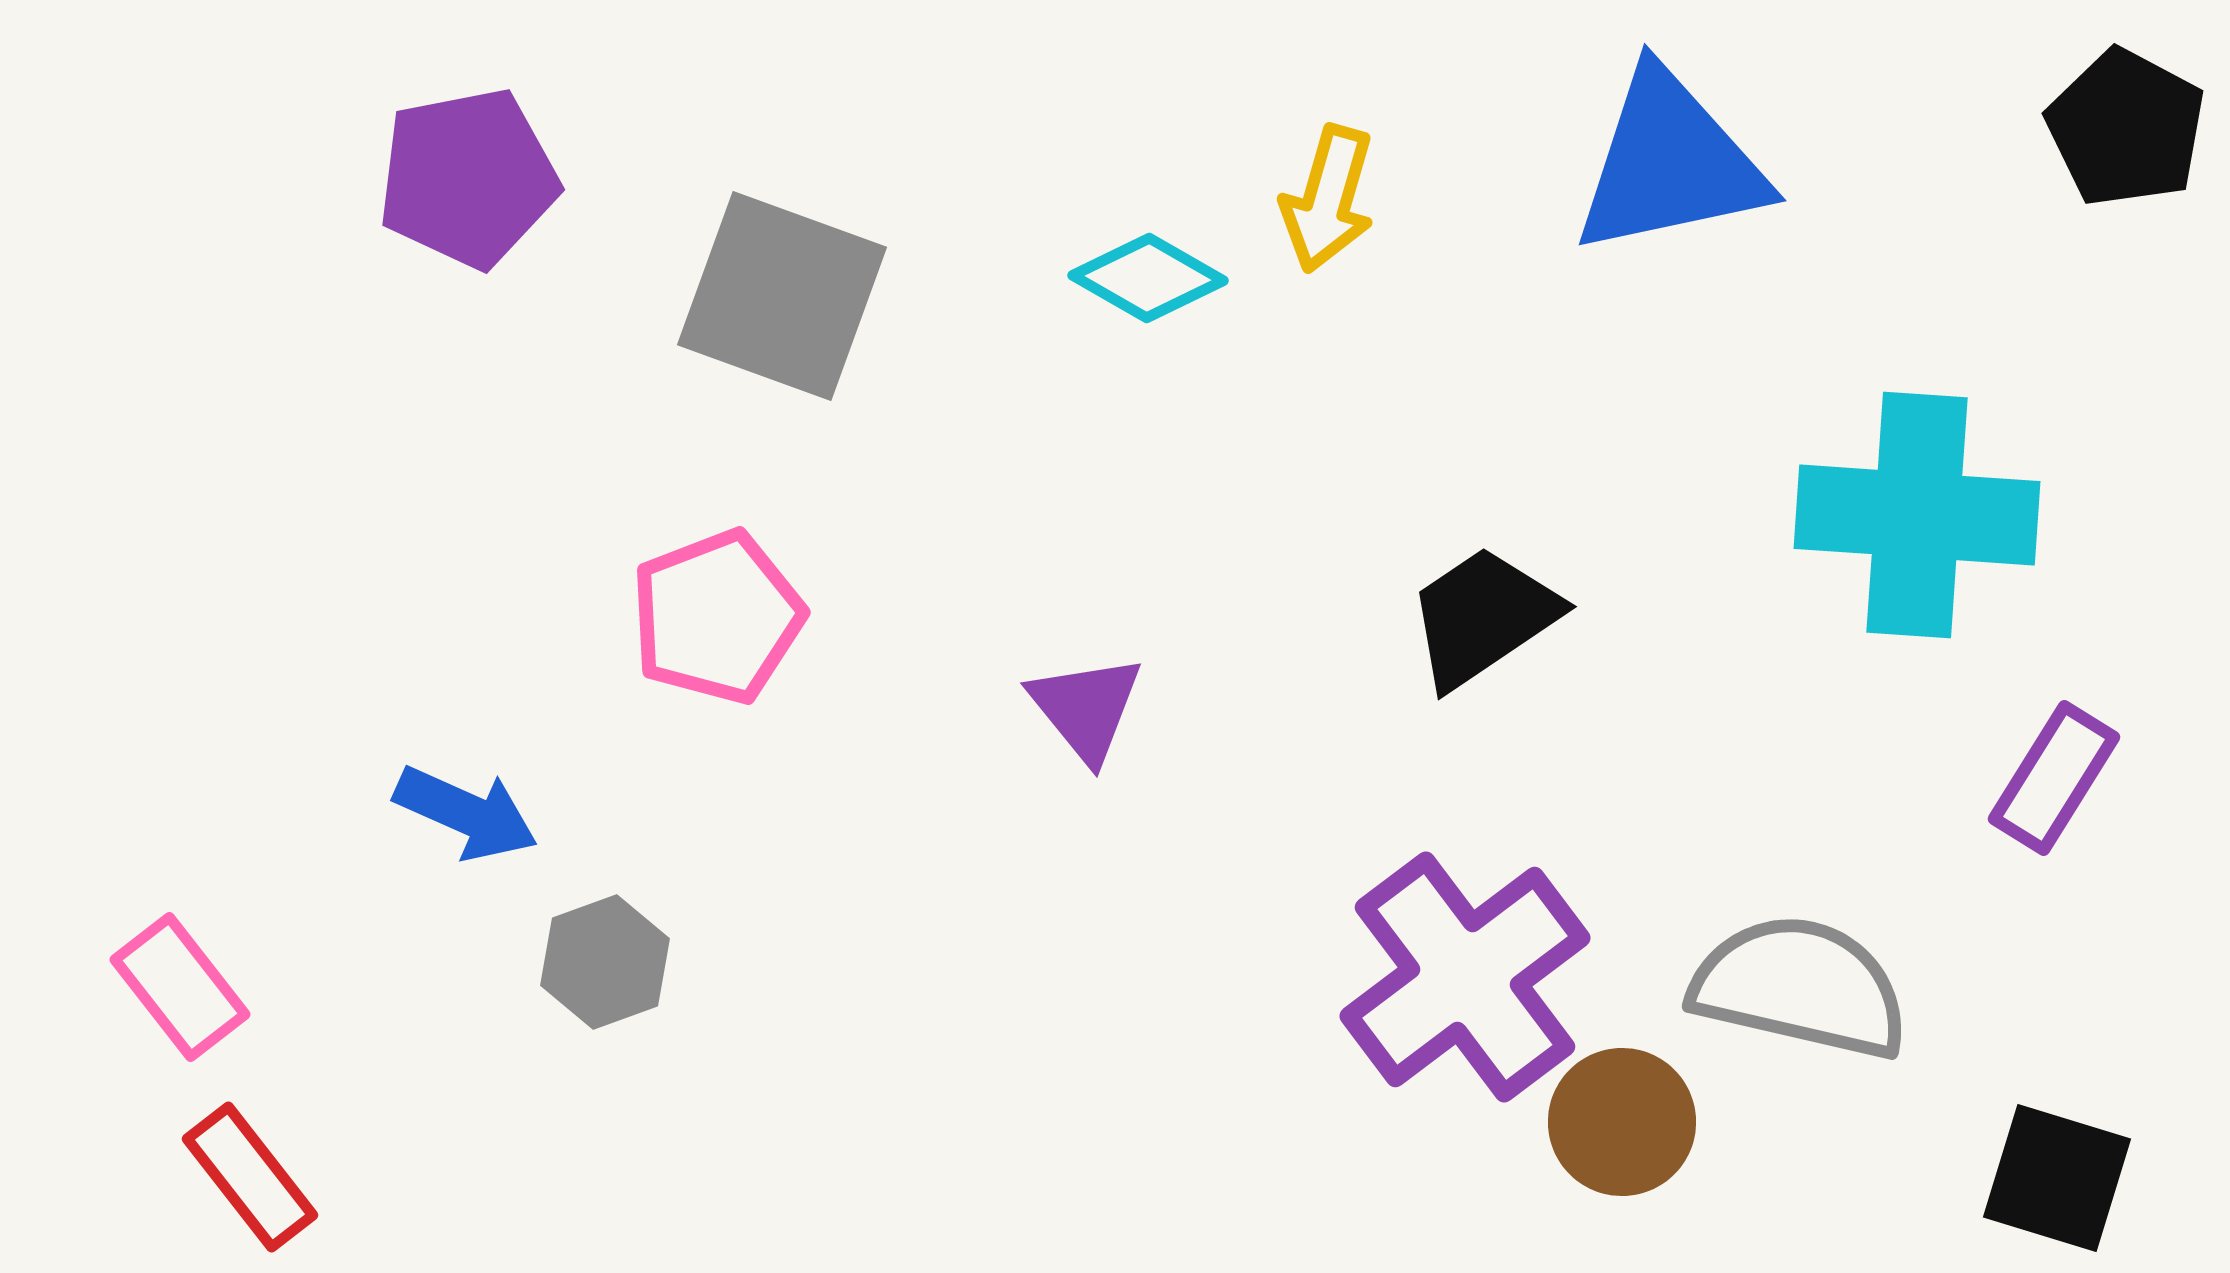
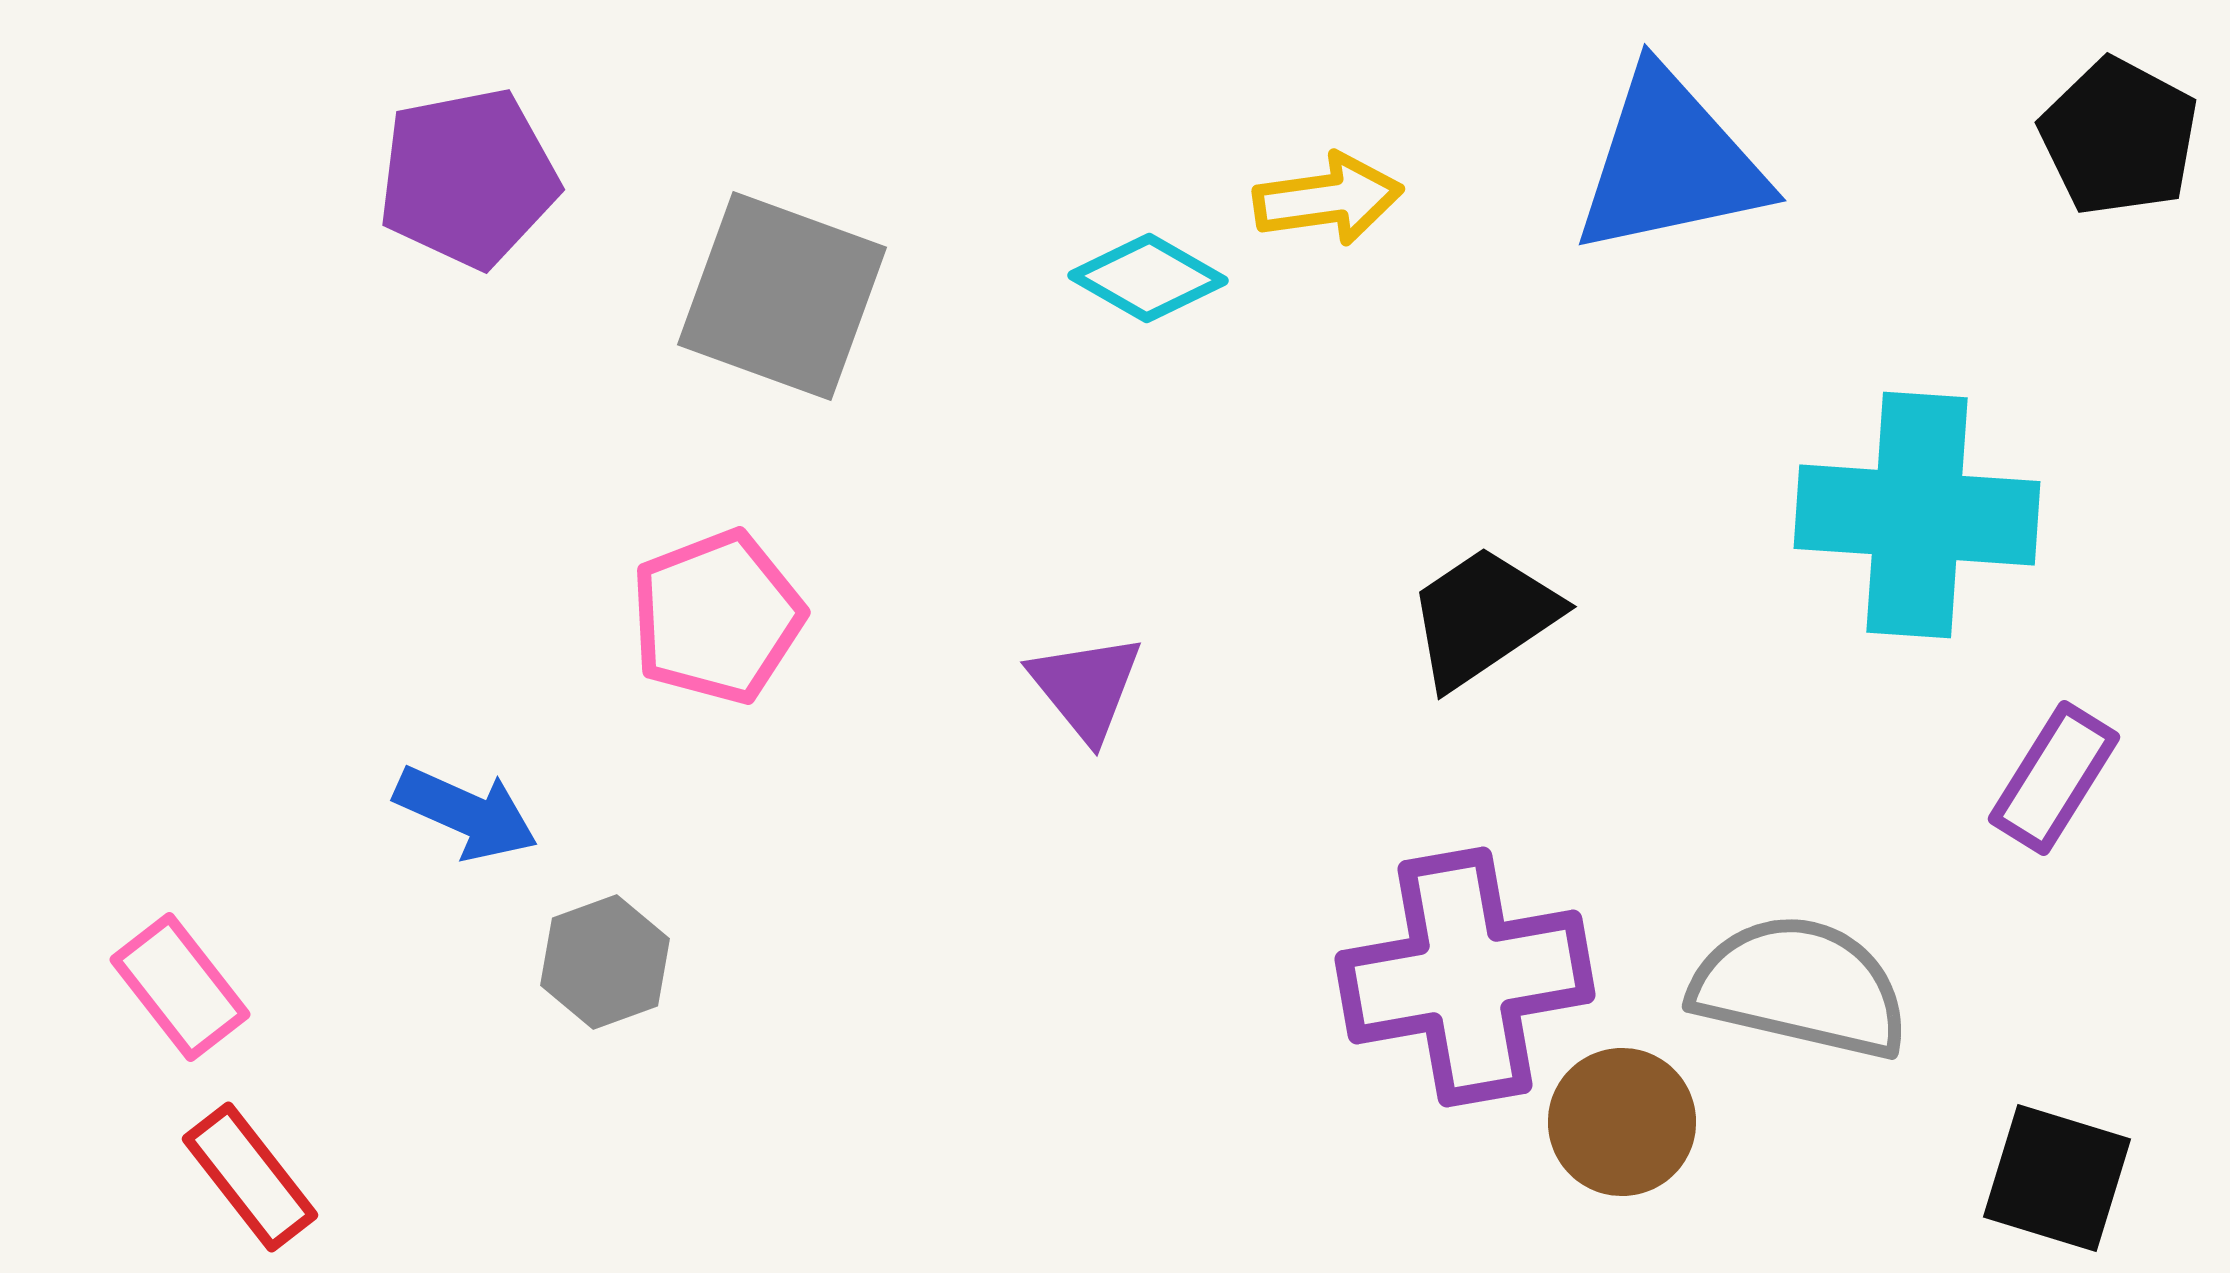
black pentagon: moved 7 px left, 9 px down
yellow arrow: rotated 114 degrees counterclockwise
purple triangle: moved 21 px up
purple cross: rotated 27 degrees clockwise
